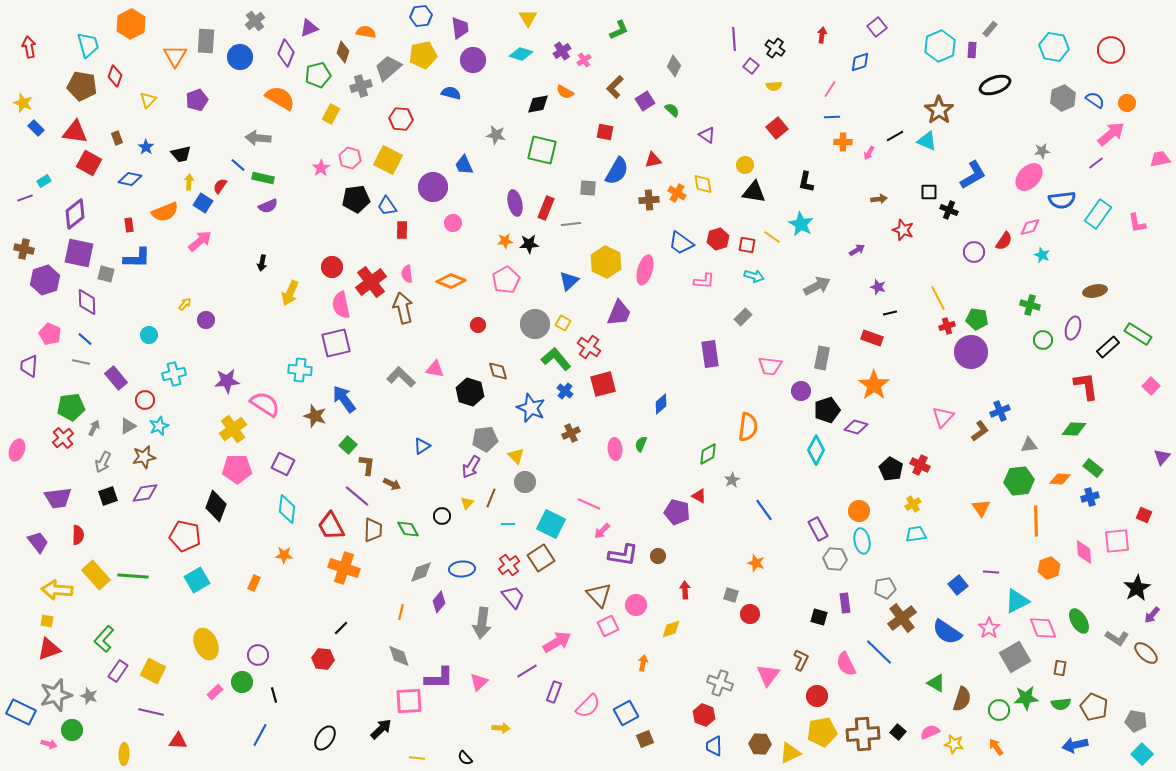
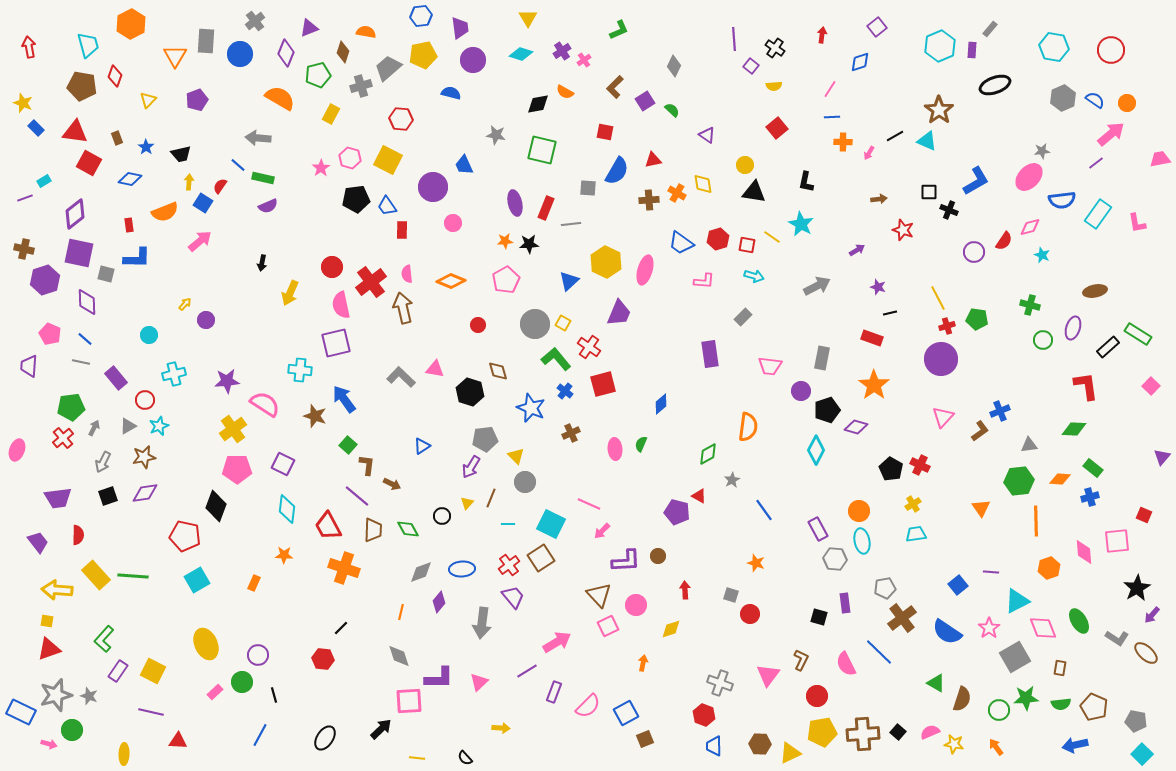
blue circle at (240, 57): moved 3 px up
blue L-shape at (973, 175): moved 3 px right, 6 px down
purple circle at (971, 352): moved 30 px left, 7 px down
red trapezoid at (331, 526): moved 3 px left
purple L-shape at (623, 555): moved 3 px right, 6 px down; rotated 12 degrees counterclockwise
